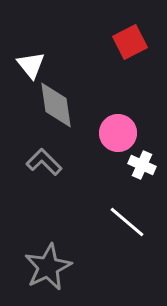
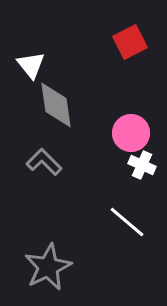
pink circle: moved 13 px right
